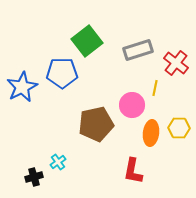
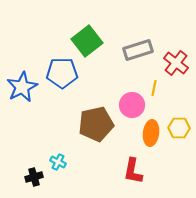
yellow line: moved 1 px left
cyan cross: rotated 28 degrees counterclockwise
